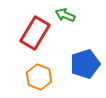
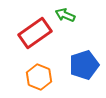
red rectangle: rotated 24 degrees clockwise
blue pentagon: moved 1 px left, 1 px down
